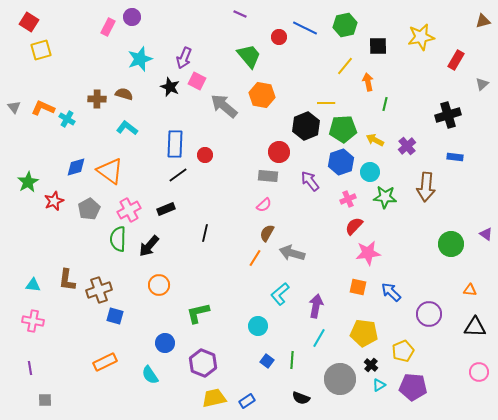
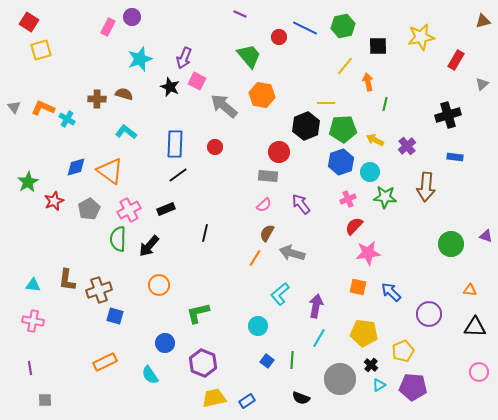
green hexagon at (345, 25): moved 2 px left, 1 px down
cyan L-shape at (127, 128): moved 1 px left, 4 px down
red circle at (205, 155): moved 10 px right, 8 px up
purple arrow at (310, 181): moved 9 px left, 23 px down
purple triangle at (486, 234): moved 2 px down; rotated 16 degrees counterclockwise
